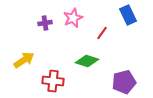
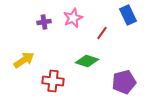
purple cross: moved 1 px left, 1 px up
